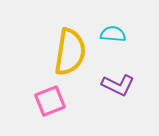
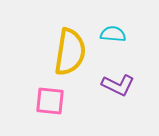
pink square: rotated 28 degrees clockwise
